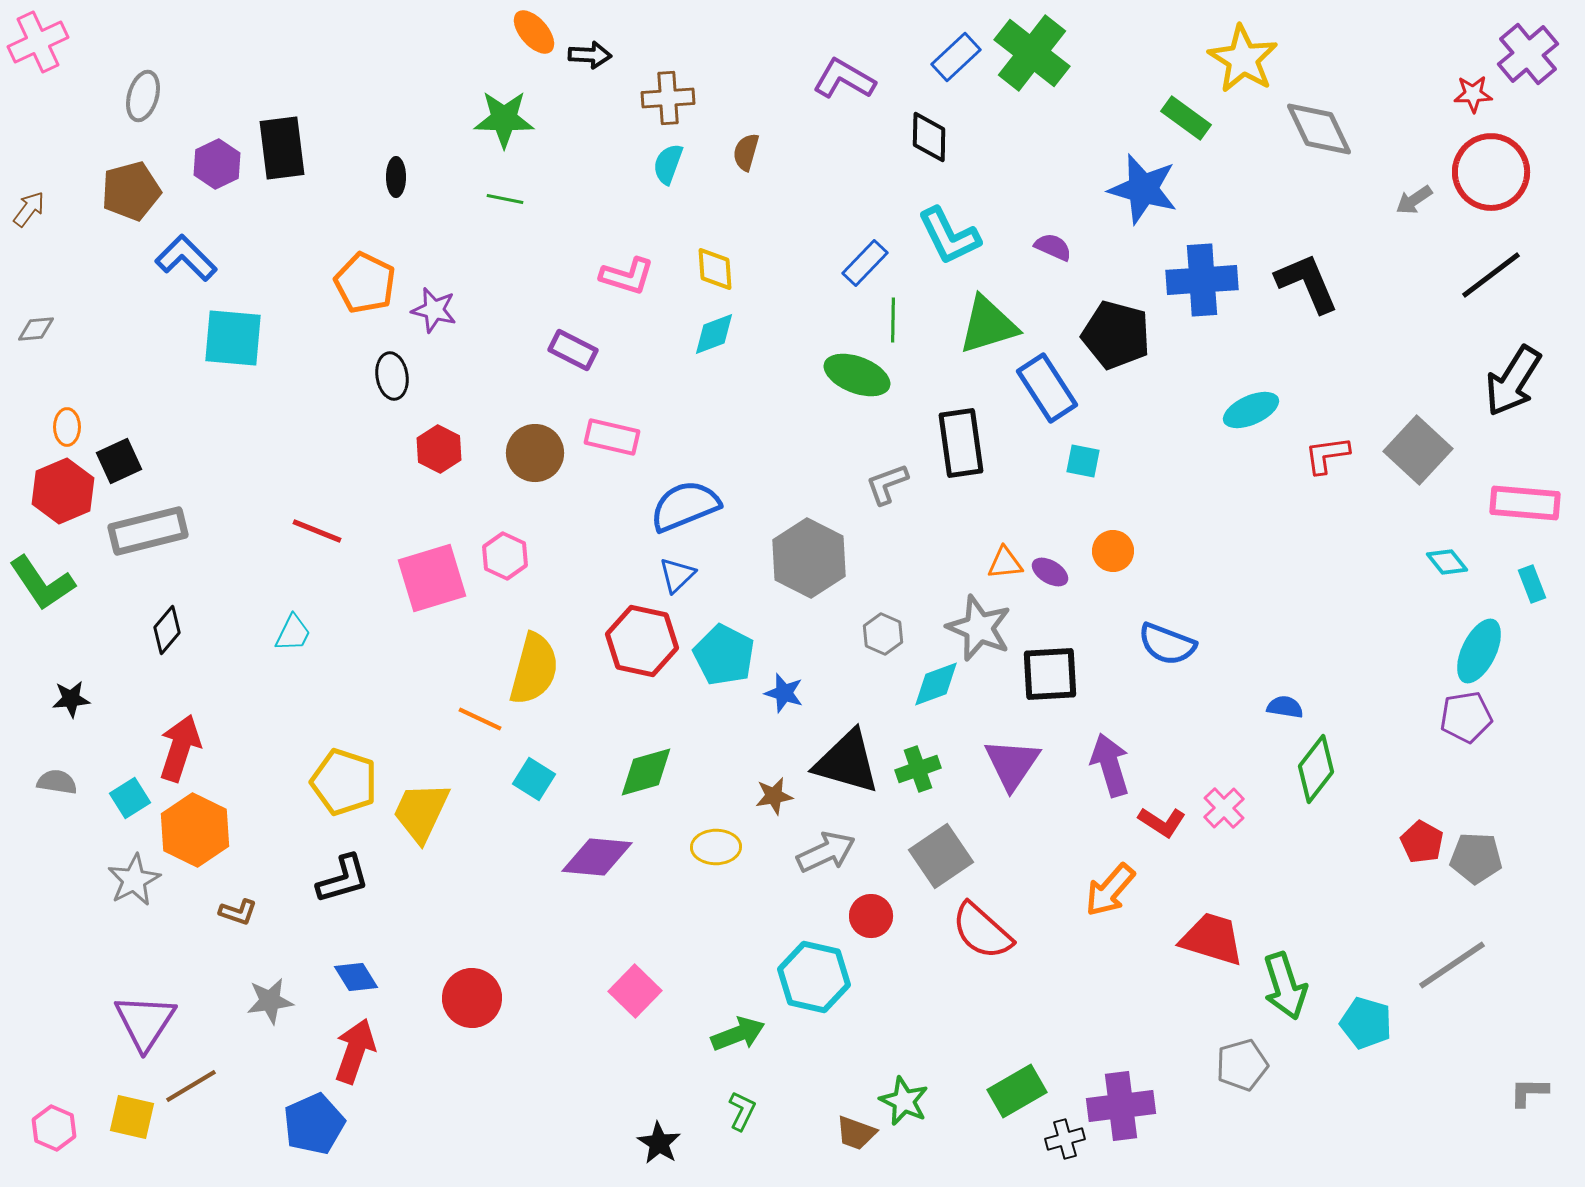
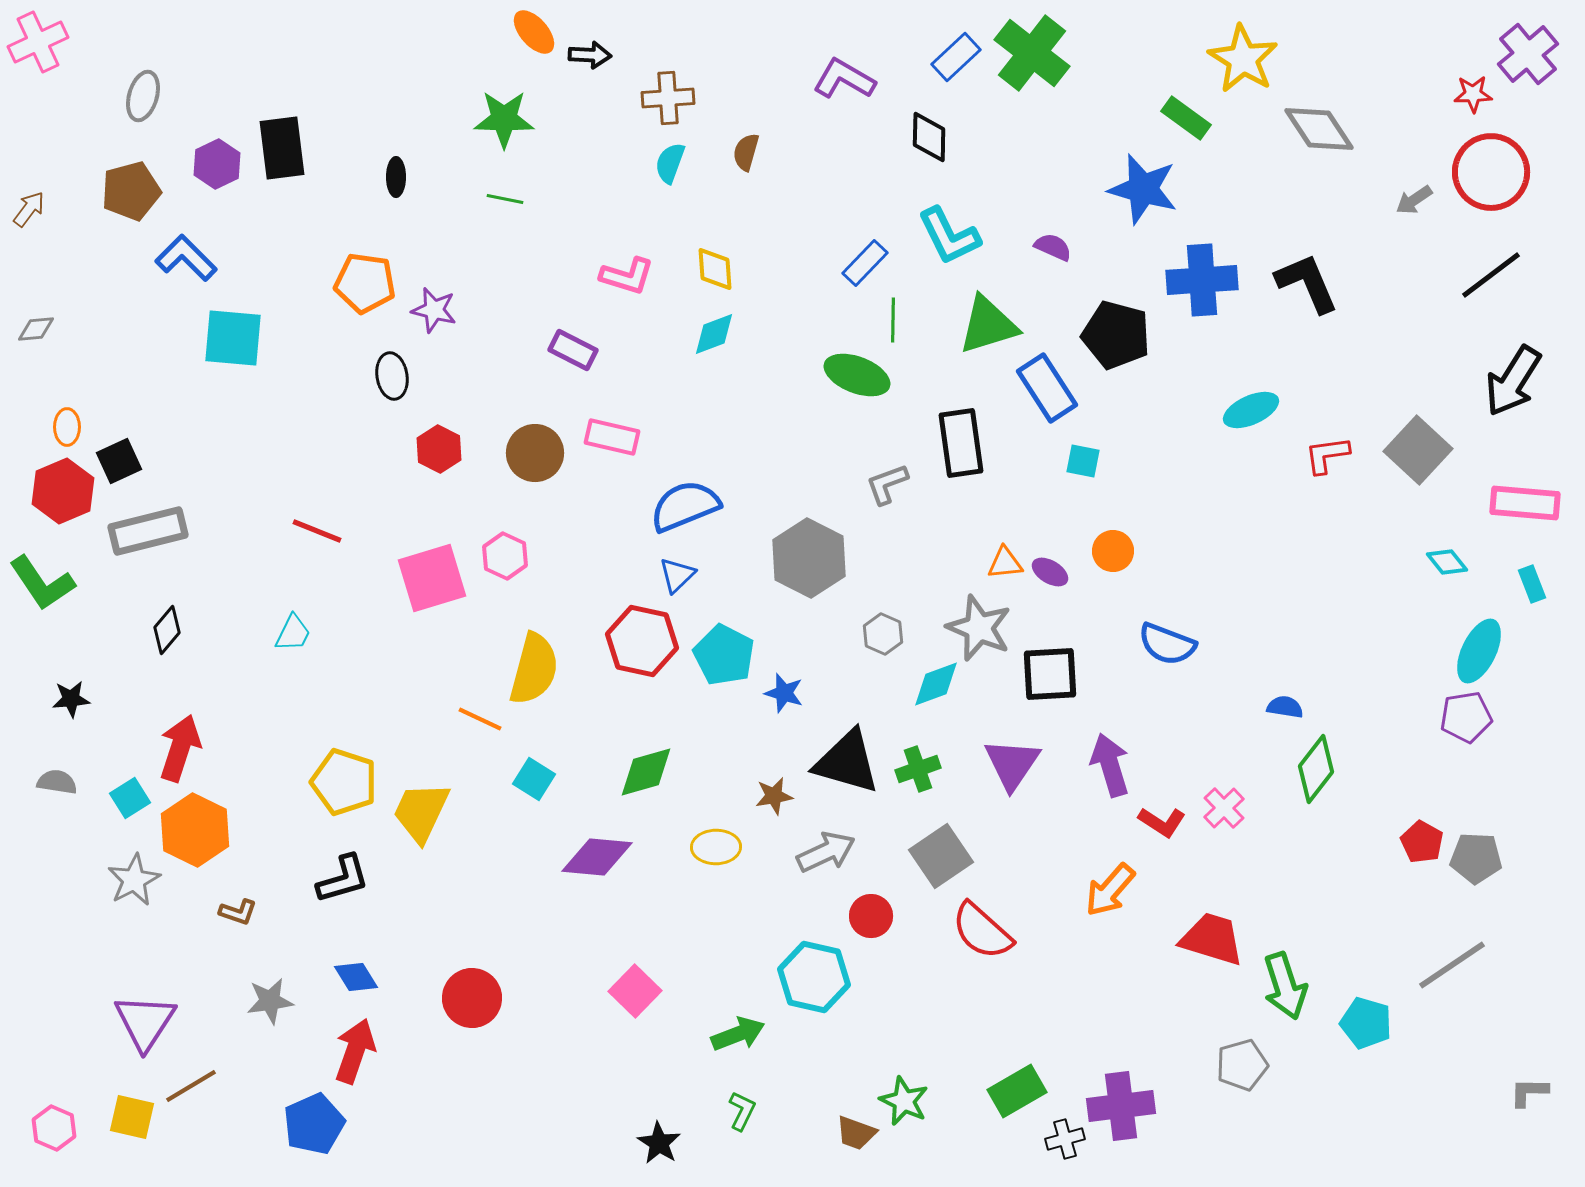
gray diamond at (1319, 129): rotated 8 degrees counterclockwise
cyan semicircle at (668, 164): moved 2 px right, 1 px up
orange pentagon at (365, 283): rotated 18 degrees counterclockwise
